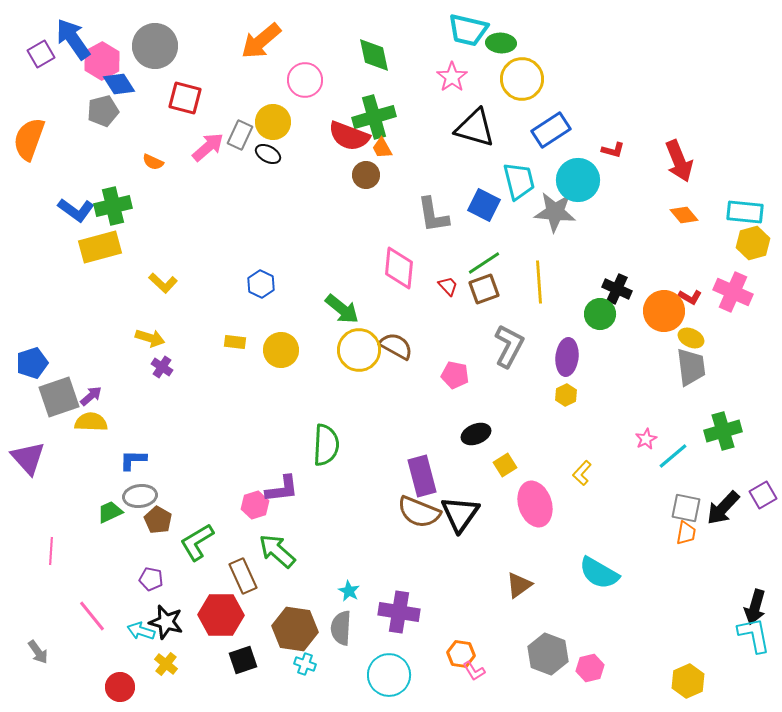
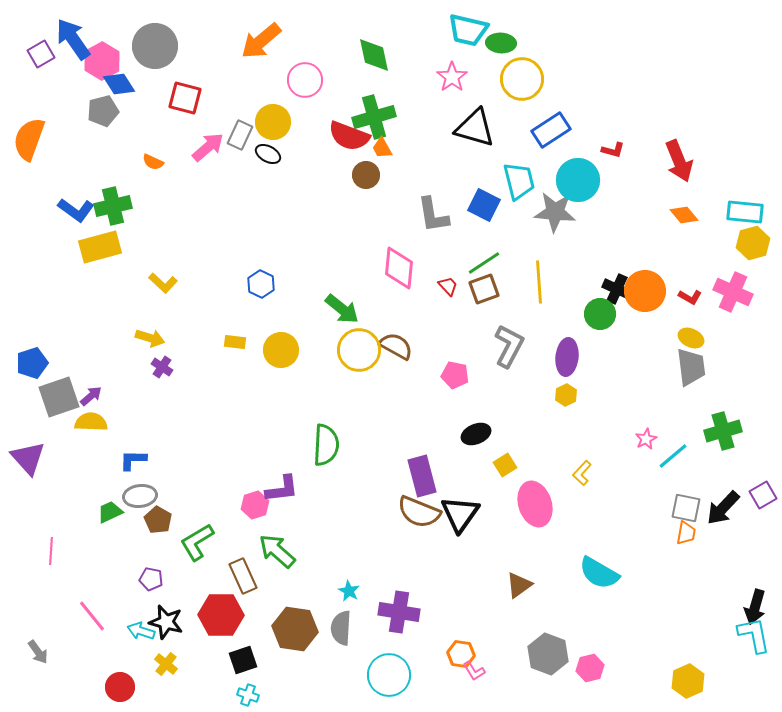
orange circle at (664, 311): moved 19 px left, 20 px up
cyan cross at (305, 664): moved 57 px left, 31 px down
